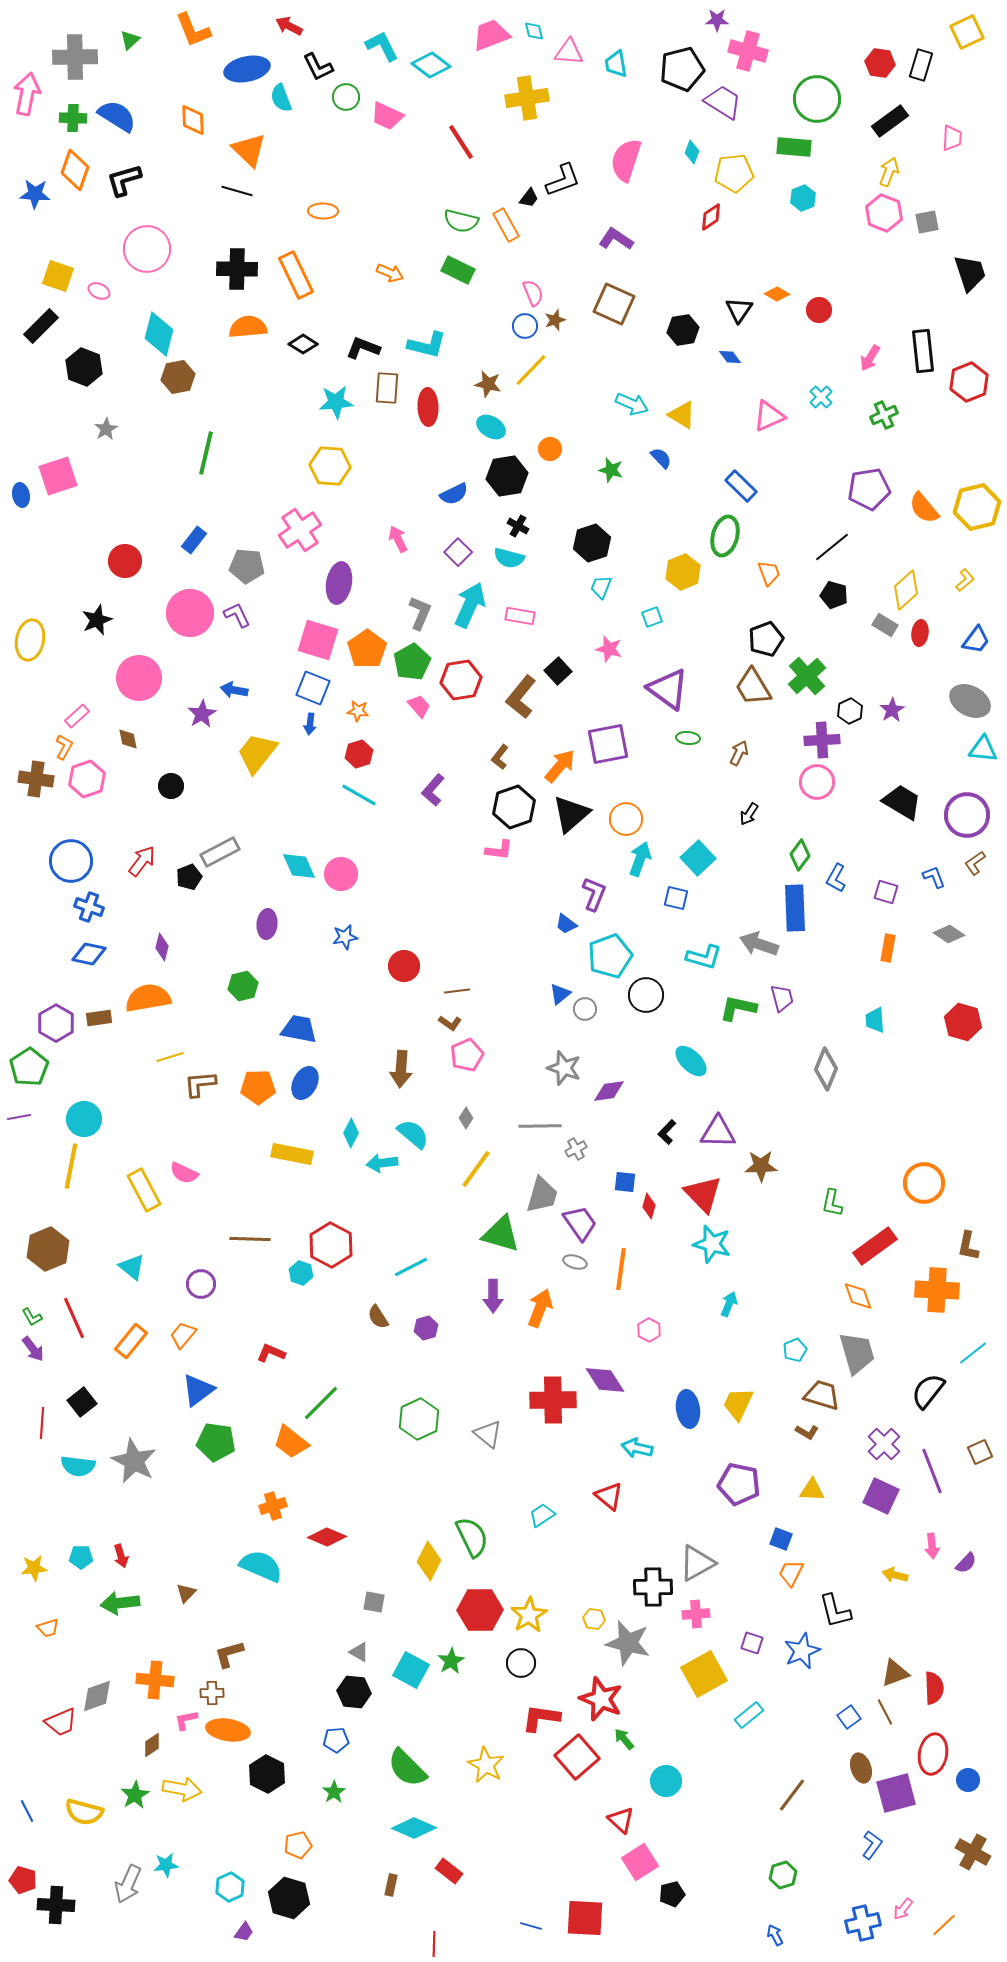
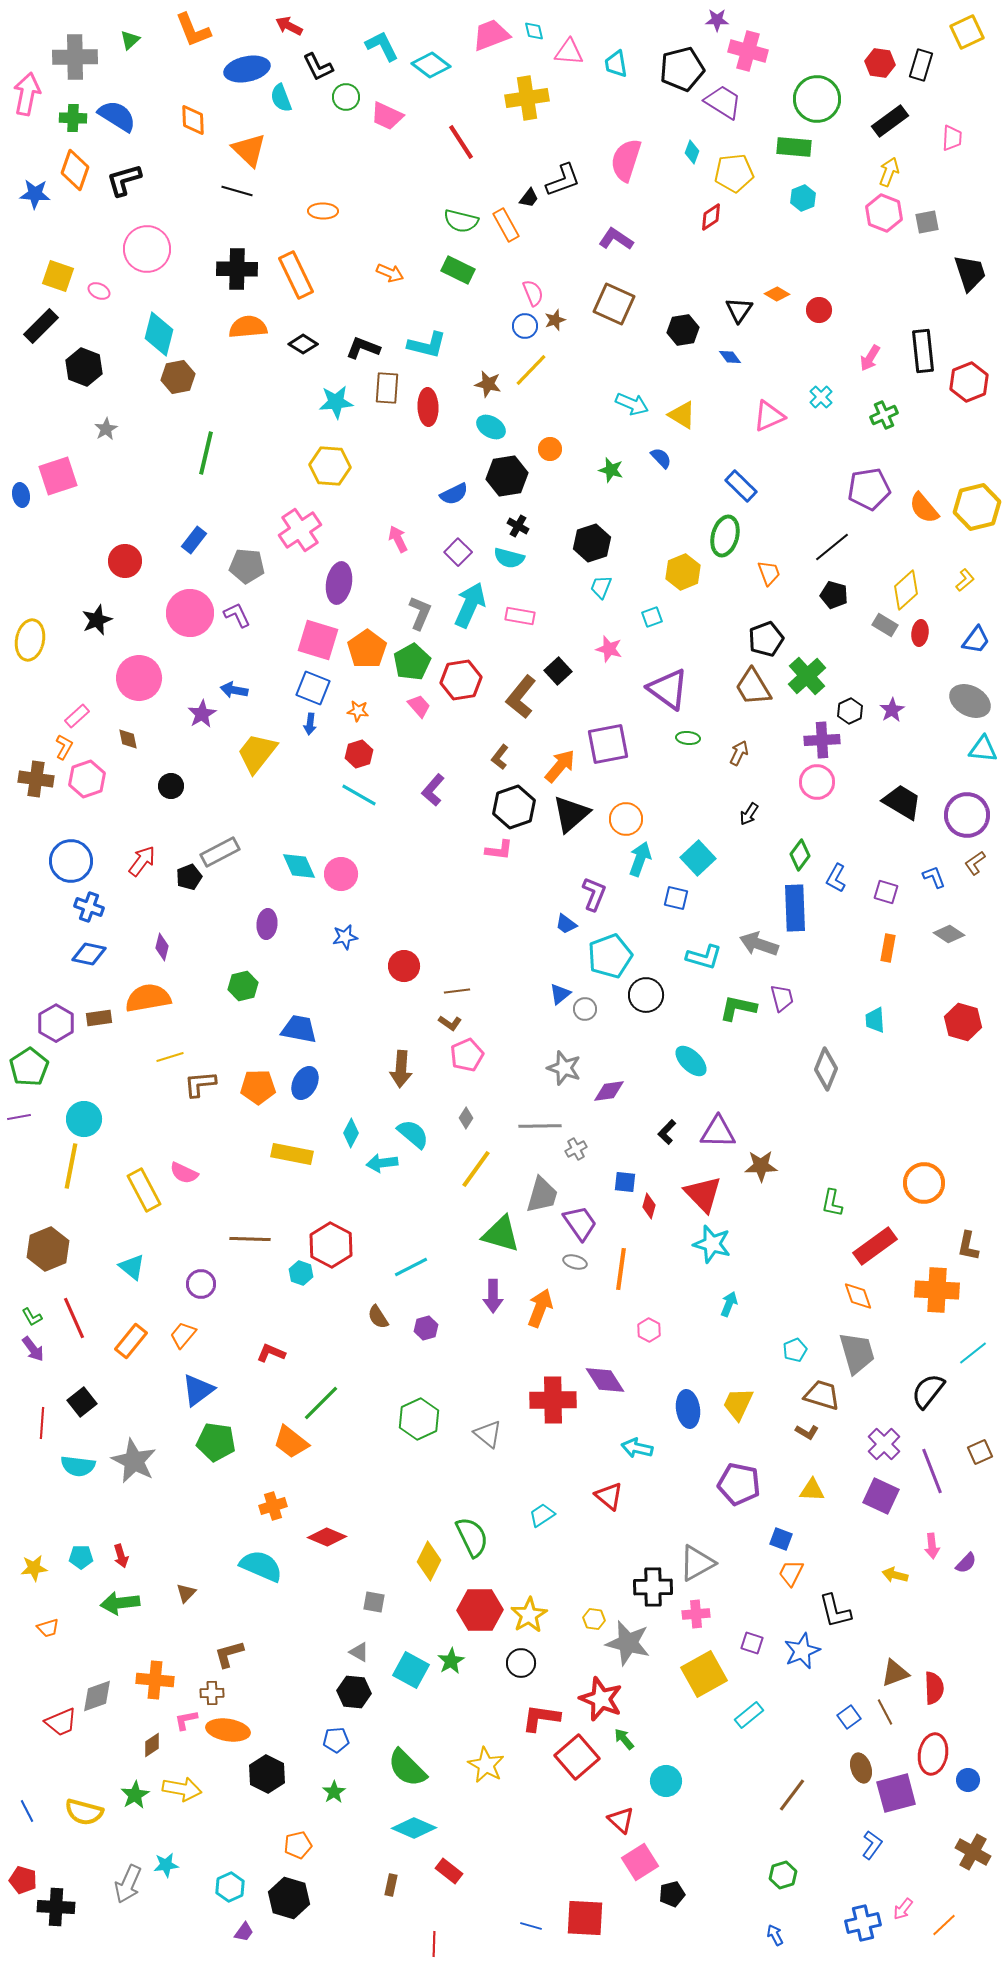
black cross at (56, 1905): moved 2 px down
